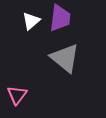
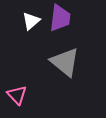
gray triangle: moved 4 px down
pink triangle: rotated 20 degrees counterclockwise
